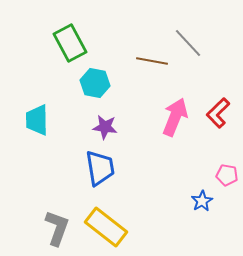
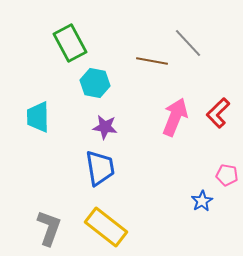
cyan trapezoid: moved 1 px right, 3 px up
gray L-shape: moved 8 px left
